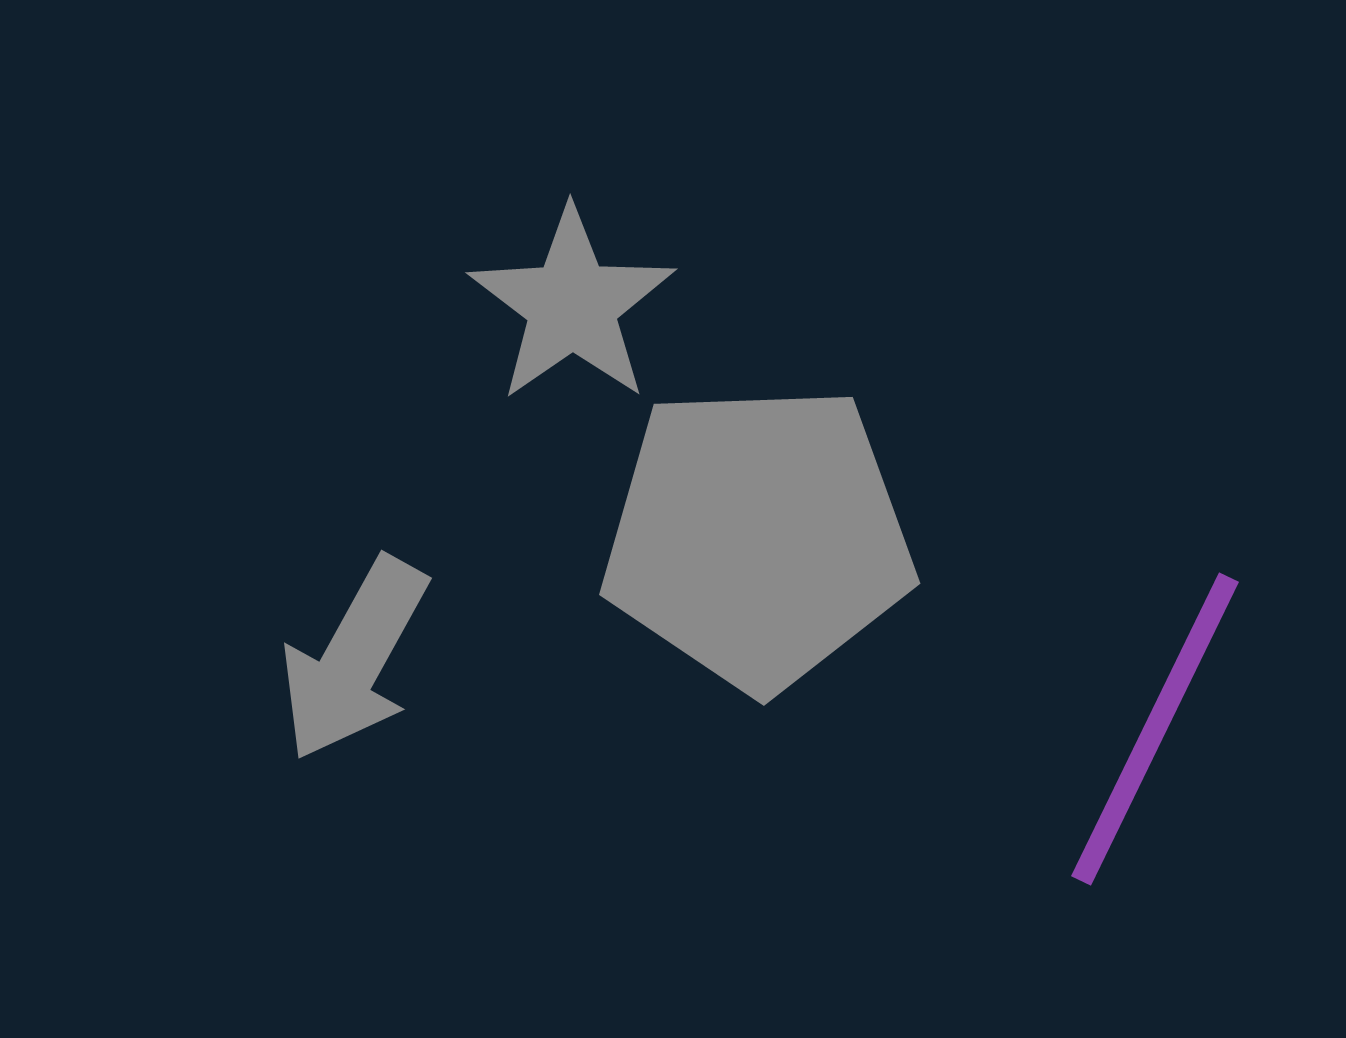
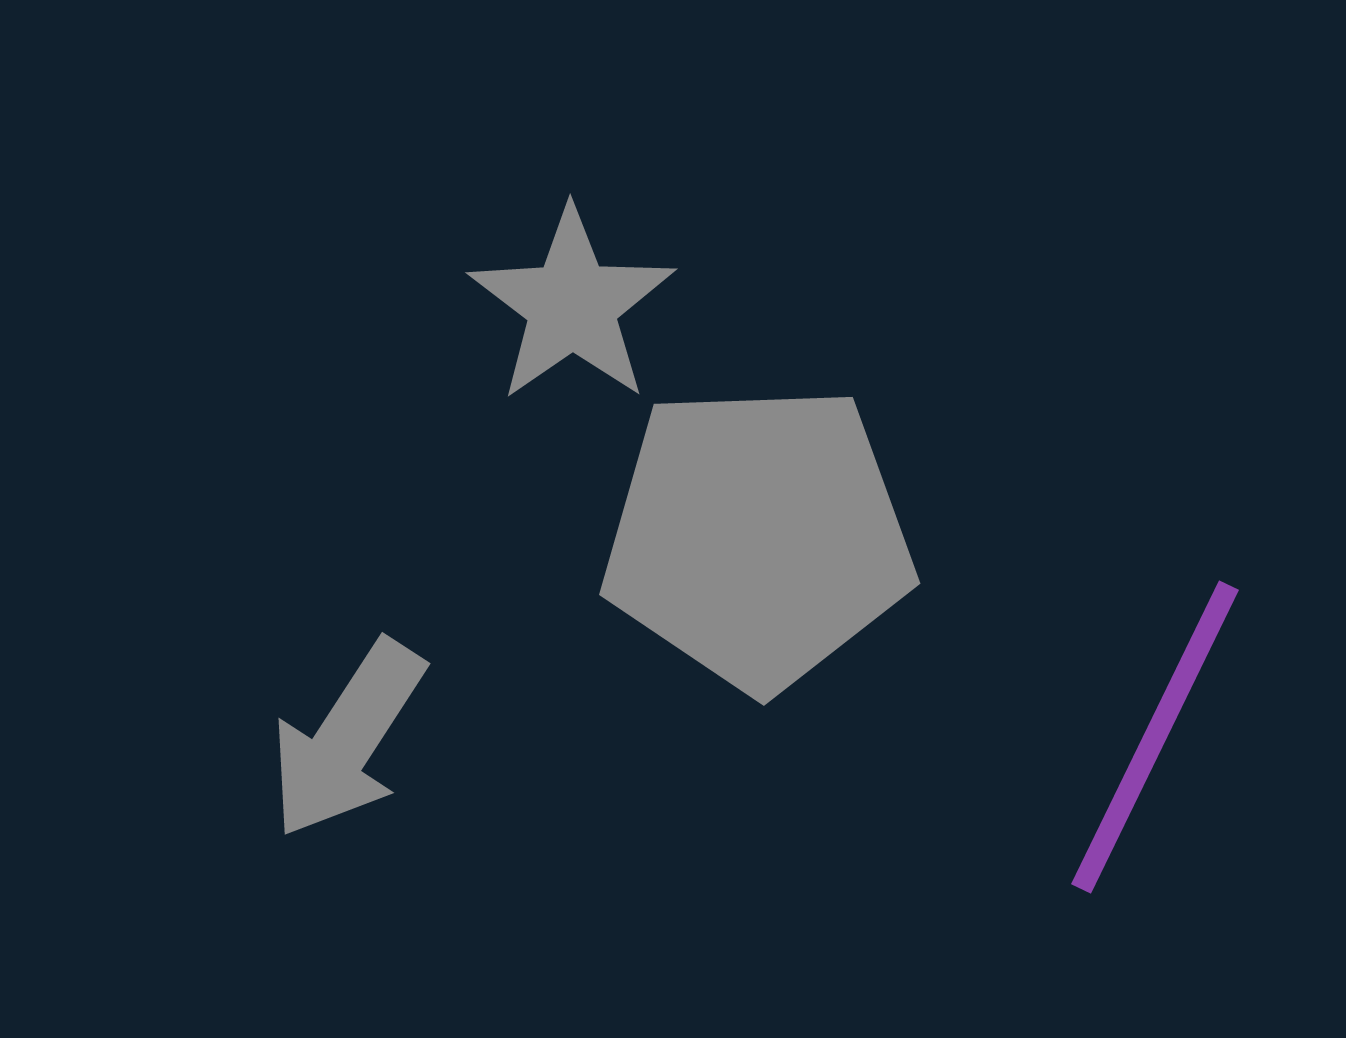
gray arrow: moved 7 px left, 80 px down; rotated 4 degrees clockwise
purple line: moved 8 px down
